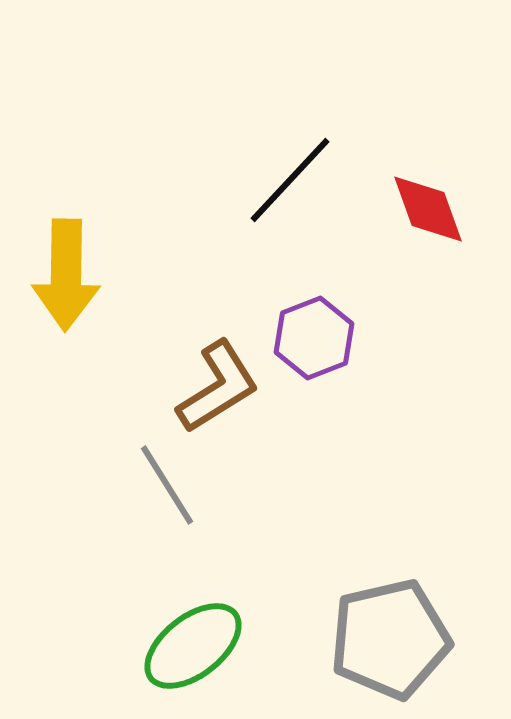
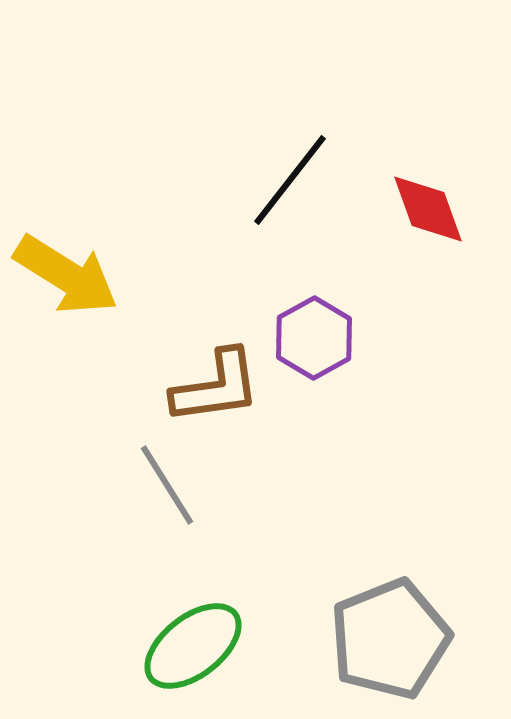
black line: rotated 5 degrees counterclockwise
yellow arrow: rotated 59 degrees counterclockwise
purple hexagon: rotated 8 degrees counterclockwise
brown L-shape: moved 2 px left; rotated 24 degrees clockwise
gray pentagon: rotated 9 degrees counterclockwise
